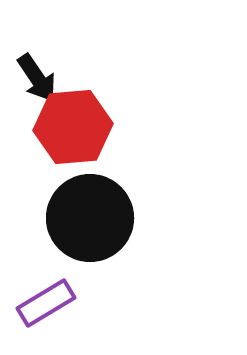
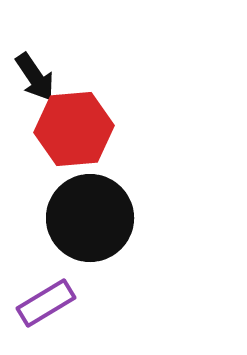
black arrow: moved 2 px left, 1 px up
red hexagon: moved 1 px right, 2 px down
